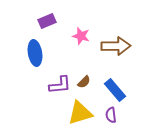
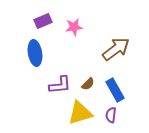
purple rectangle: moved 4 px left
pink star: moved 7 px left, 9 px up; rotated 24 degrees counterclockwise
brown arrow: moved 3 px down; rotated 36 degrees counterclockwise
brown semicircle: moved 4 px right, 2 px down
blue rectangle: rotated 10 degrees clockwise
purple semicircle: rotated 14 degrees clockwise
